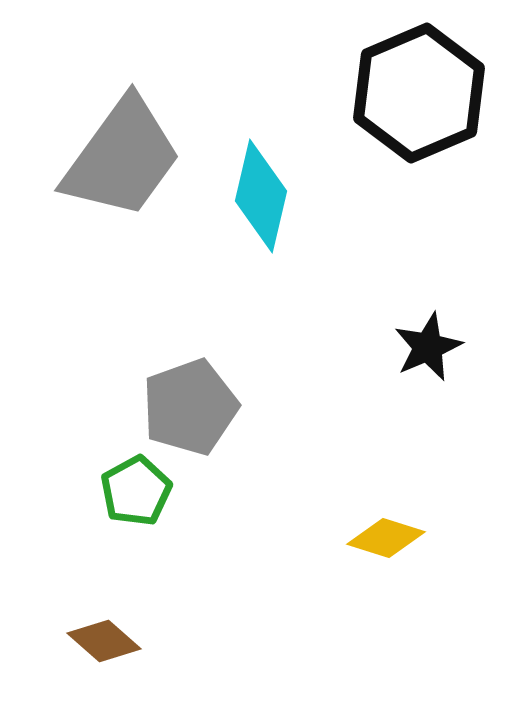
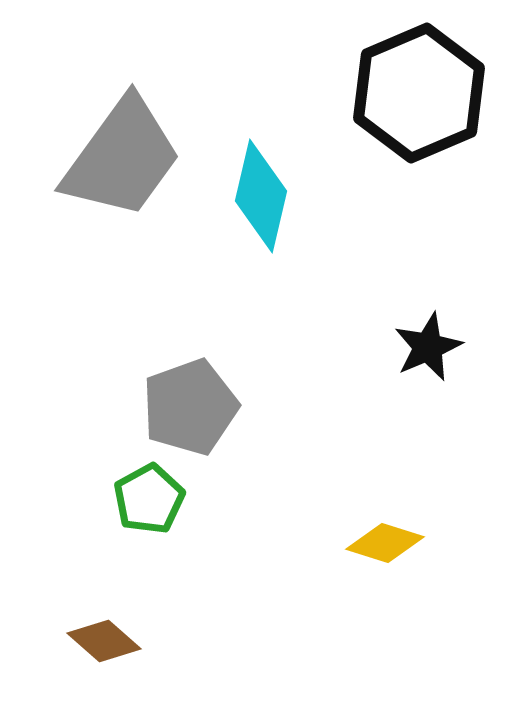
green pentagon: moved 13 px right, 8 px down
yellow diamond: moved 1 px left, 5 px down
